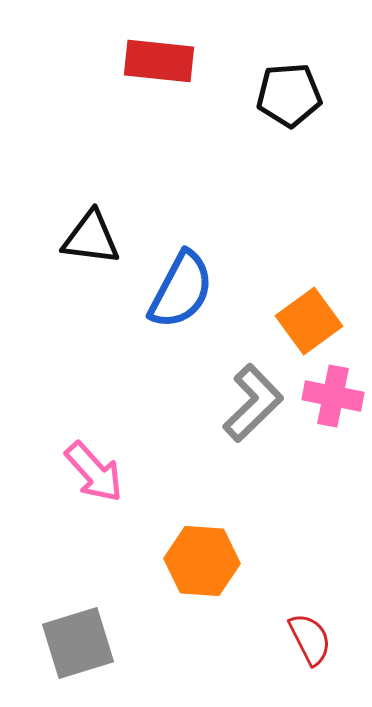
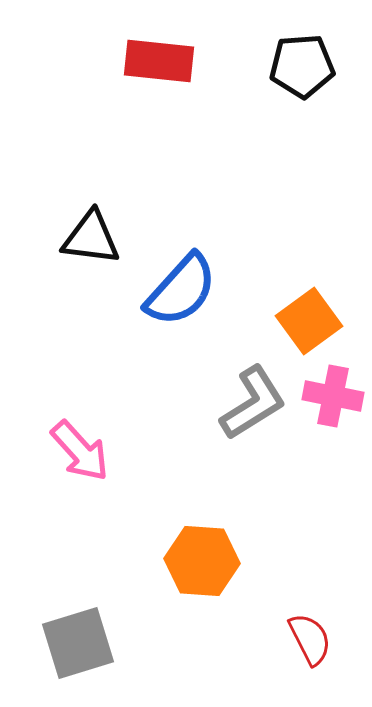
black pentagon: moved 13 px right, 29 px up
blue semicircle: rotated 14 degrees clockwise
gray L-shape: rotated 12 degrees clockwise
pink arrow: moved 14 px left, 21 px up
